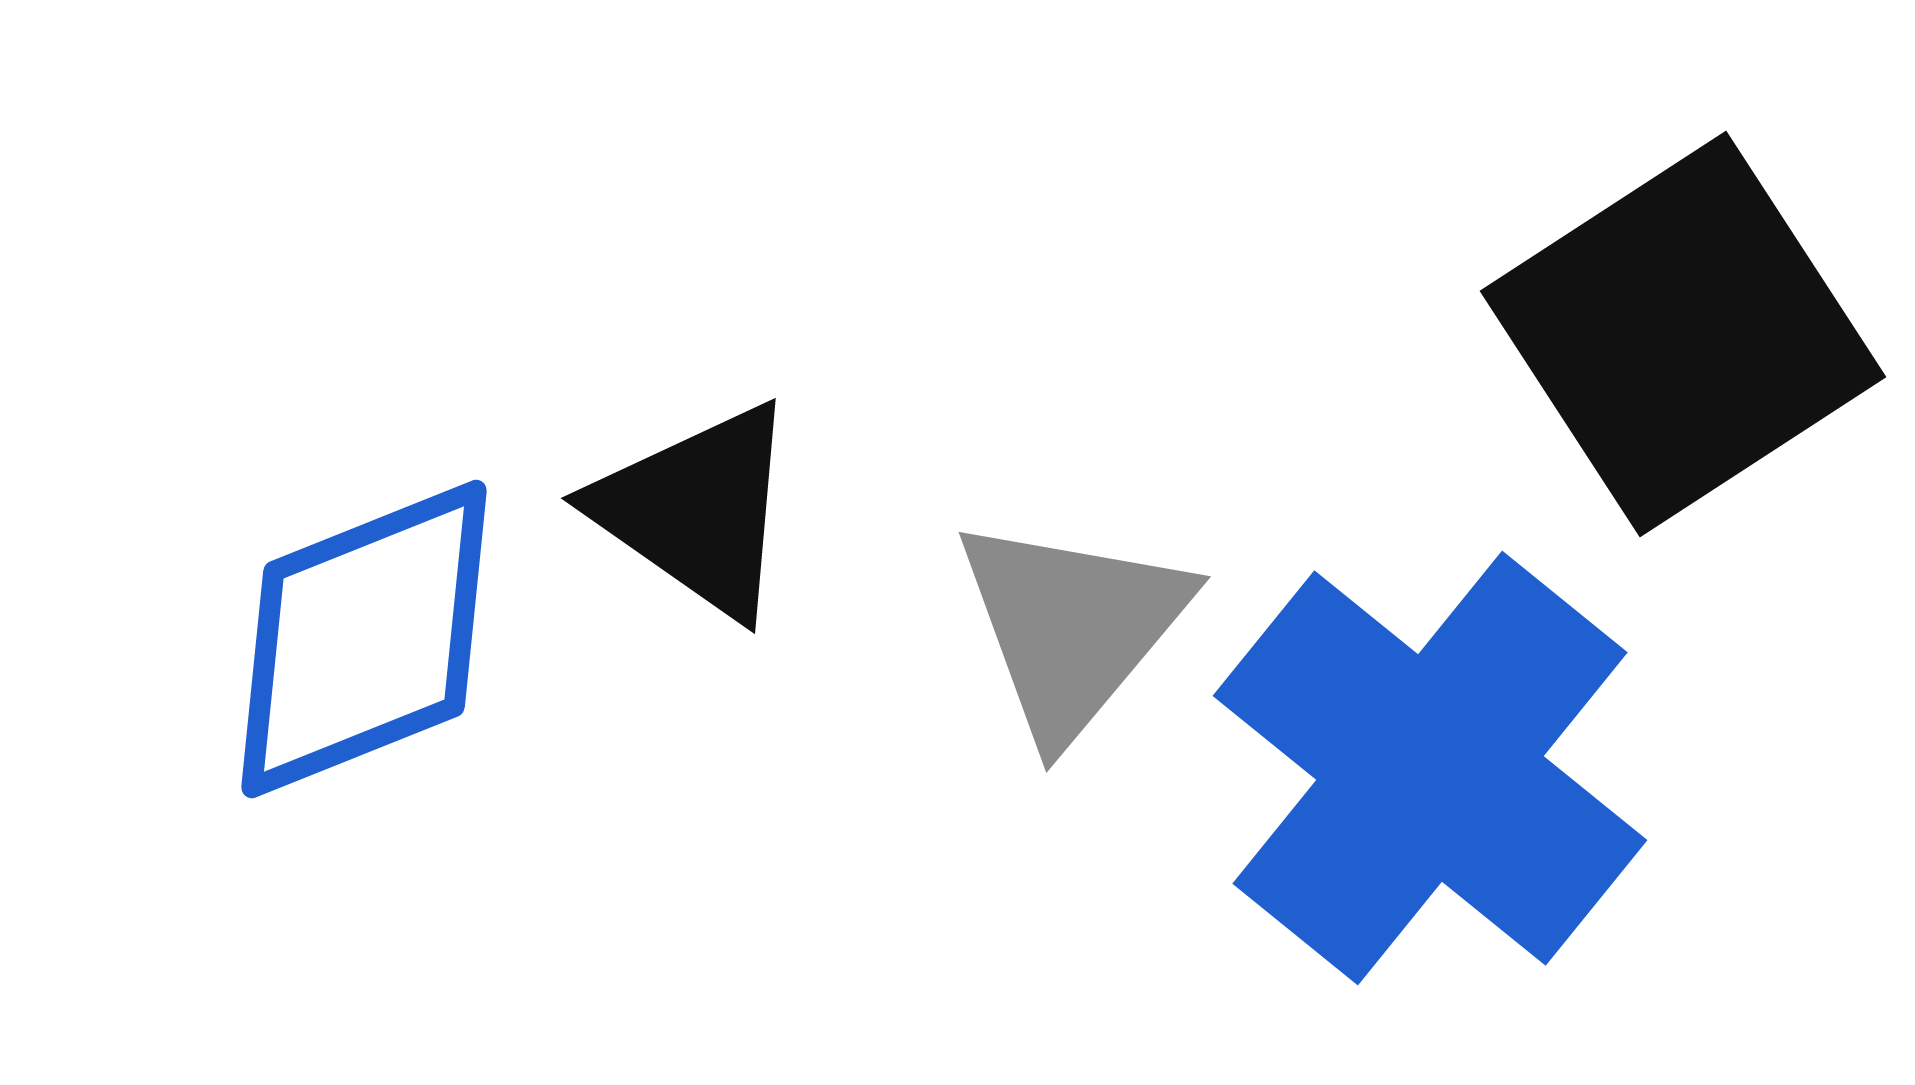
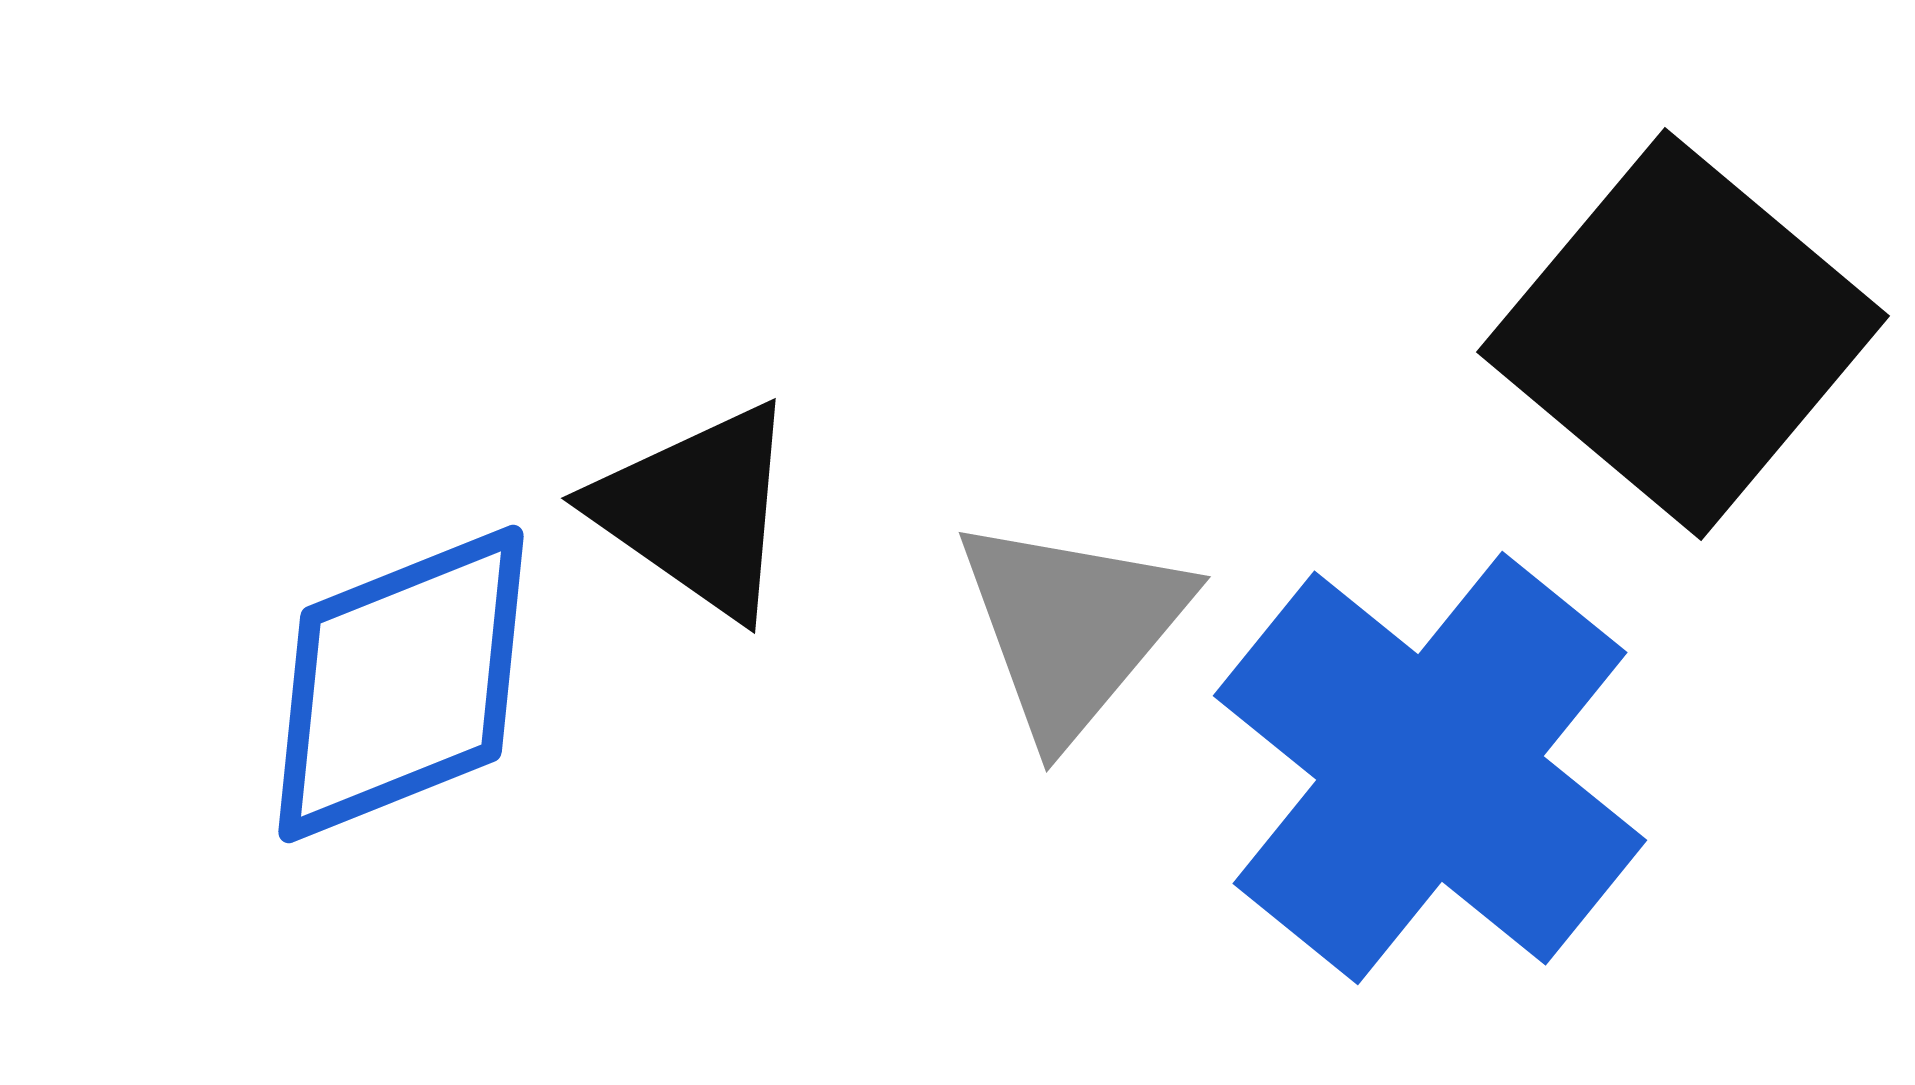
black square: rotated 17 degrees counterclockwise
blue diamond: moved 37 px right, 45 px down
